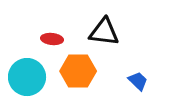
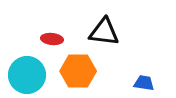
cyan circle: moved 2 px up
blue trapezoid: moved 6 px right, 2 px down; rotated 35 degrees counterclockwise
